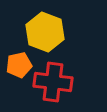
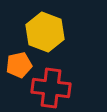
red cross: moved 2 px left, 6 px down
